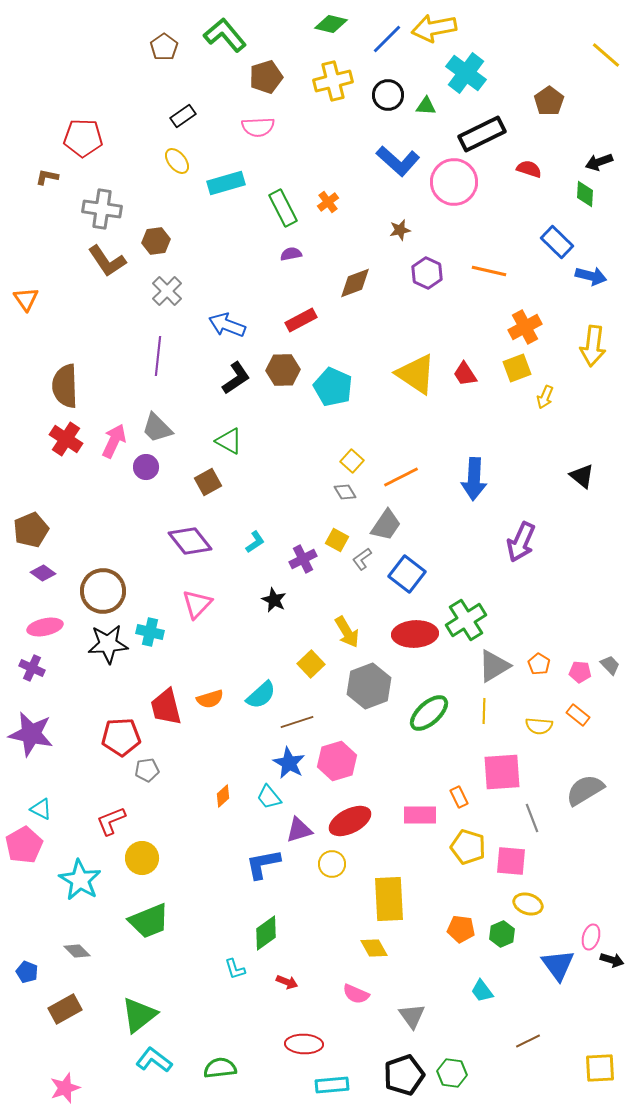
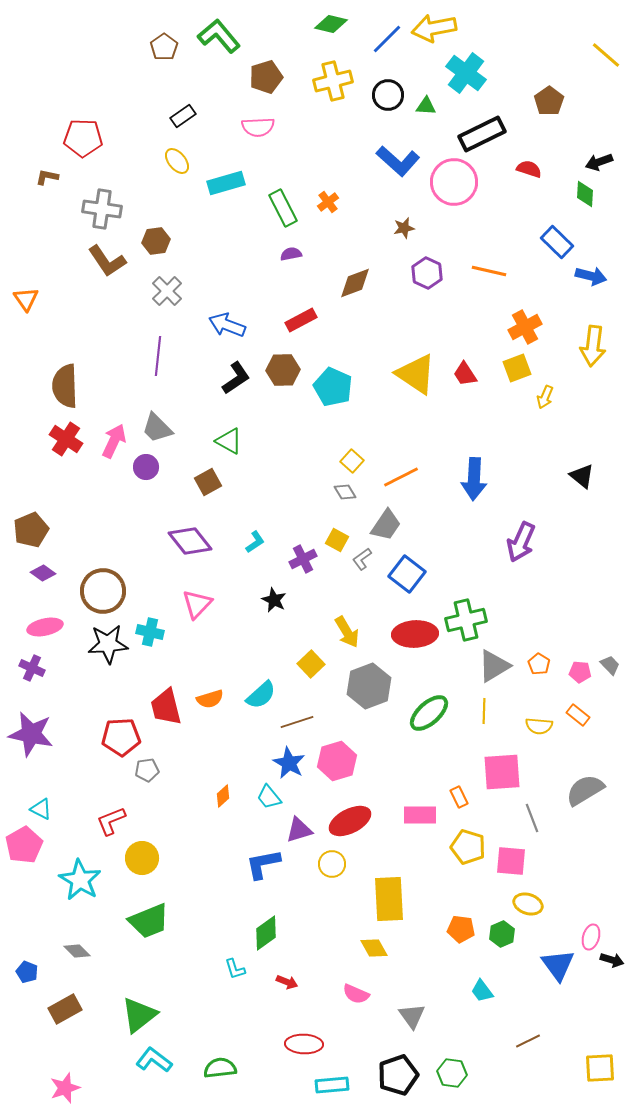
green L-shape at (225, 35): moved 6 px left, 1 px down
brown star at (400, 230): moved 4 px right, 2 px up
green cross at (466, 620): rotated 18 degrees clockwise
black pentagon at (404, 1075): moved 6 px left
